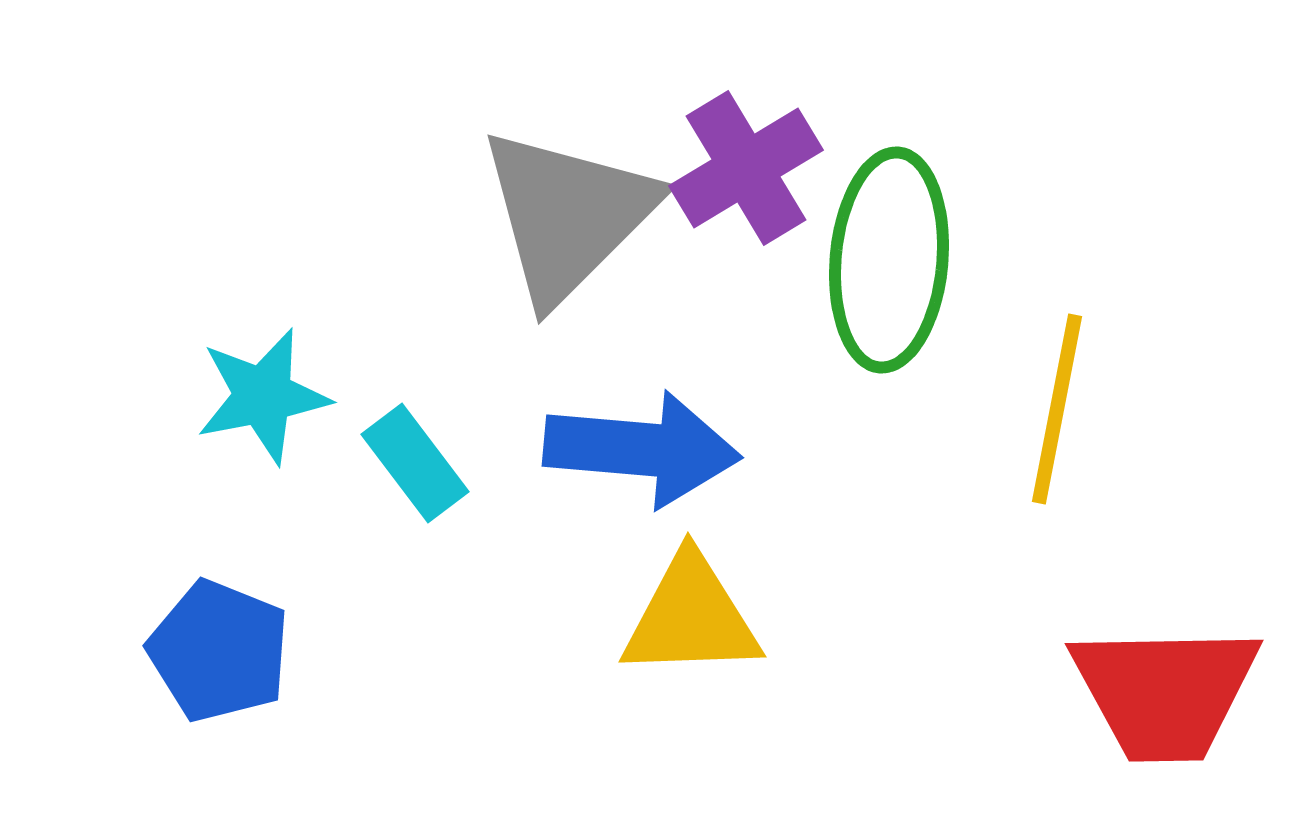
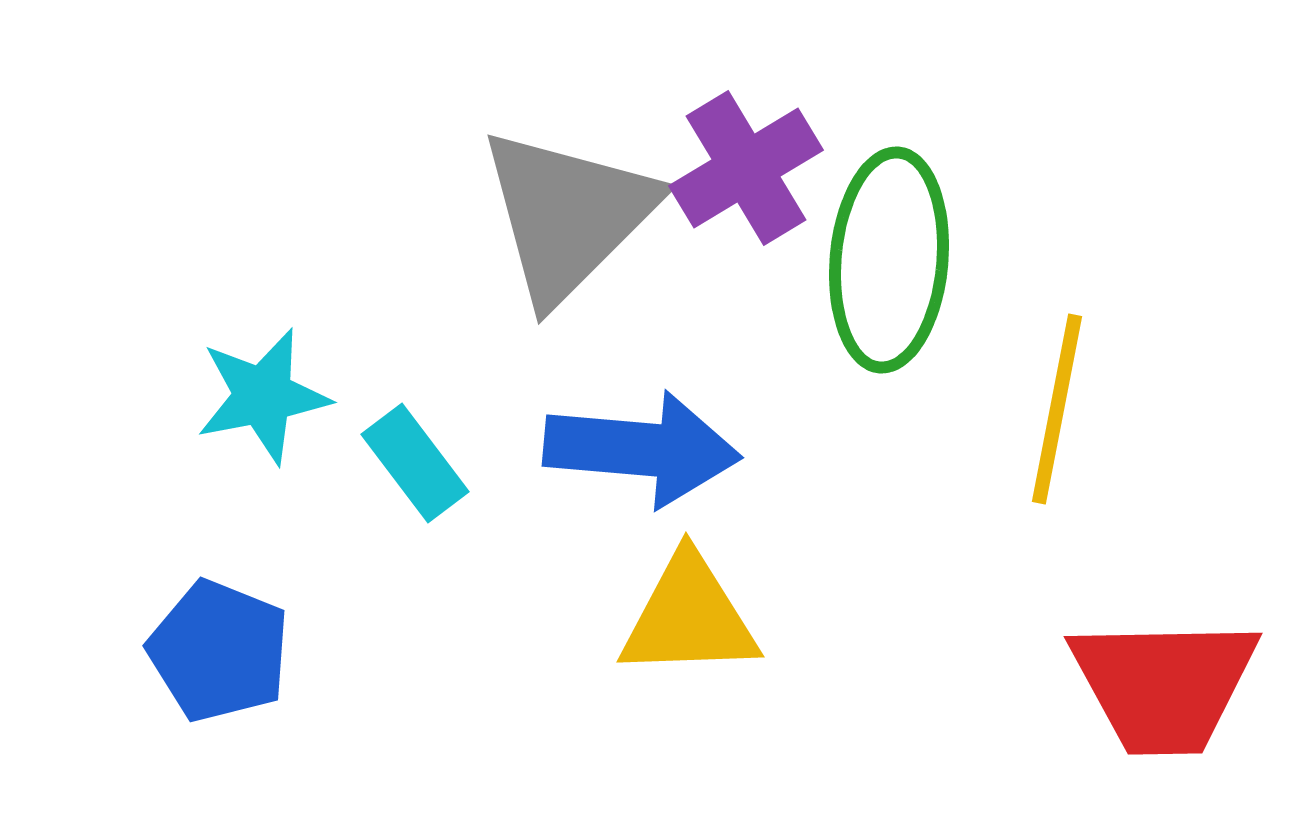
yellow triangle: moved 2 px left
red trapezoid: moved 1 px left, 7 px up
